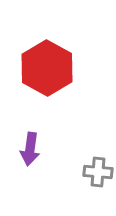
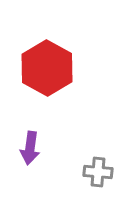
purple arrow: moved 1 px up
